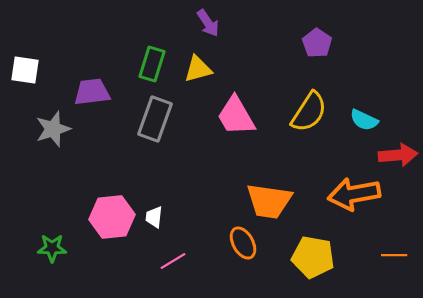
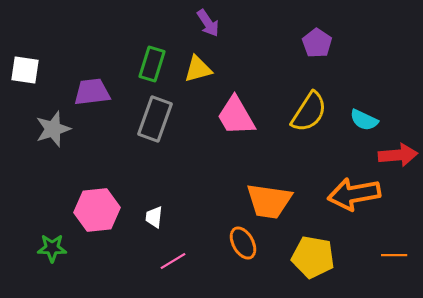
pink hexagon: moved 15 px left, 7 px up
